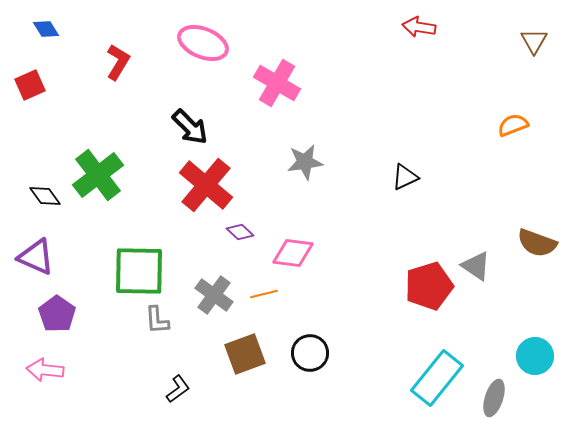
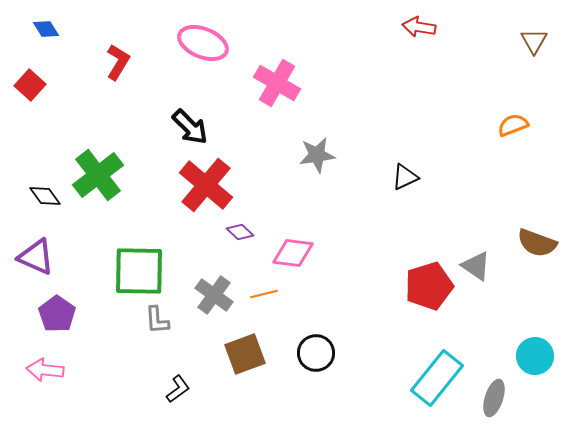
red square: rotated 24 degrees counterclockwise
gray star: moved 12 px right, 7 px up
black circle: moved 6 px right
